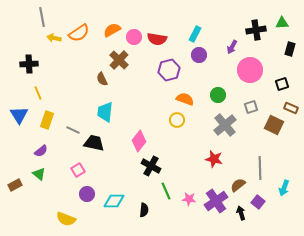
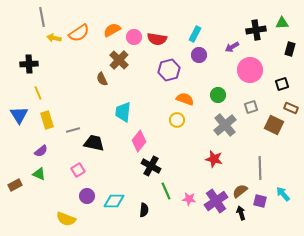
purple arrow at (232, 47): rotated 32 degrees clockwise
cyan trapezoid at (105, 112): moved 18 px right
yellow rectangle at (47, 120): rotated 36 degrees counterclockwise
gray line at (73, 130): rotated 40 degrees counterclockwise
green triangle at (39, 174): rotated 16 degrees counterclockwise
brown semicircle at (238, 185): moved 2 px right, 6 px down
cyan arrow at (284, 188): moved 1 px left, 6 px down; rotated 119 degrees clockwise
purple circle at (87, 194): moved 2 px down
purple square at (258, 202): moved 2 px right, 1 px up; rotated 24 degrees counterclockwise
